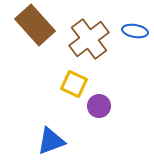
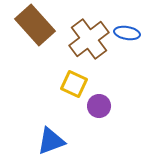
blue ellipse: moved 8 px left, 2 px down
